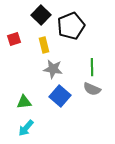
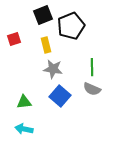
black square: moved 2 px right; rotated 24 degrees clockwise
yellow rectangle: moved 2 px right
cyan arrow: moved 2 px left, 1 px down; rotated 60 degrees clockwise
